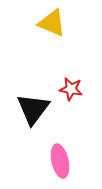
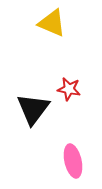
red star: moved 2 px left
pink ellipse: moved 13 px right
